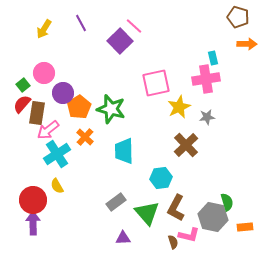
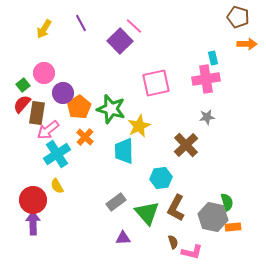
yellow star: moved 40 px left, 19 px down
orange rectangle: moved 12 px left
pink L-shape: moved 3 px right, 17 px down
